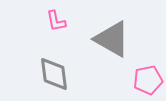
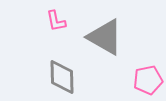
gray triangle: moved 7 px left, 2 px up
gray diamond: moved 8 px right, 3 px down; rotated 6 degrees clockwise
